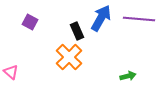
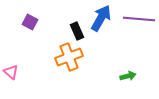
orange cross: rotated 24 degrees clockwise
